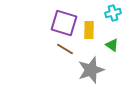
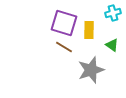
brown line: moved 1 px left, 2 px up
